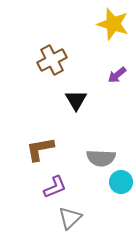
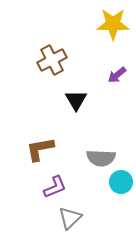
yellow star: rotated 16 degrees counterclockwise
